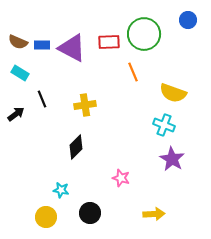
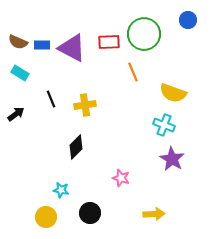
black line: moved 9 px right
